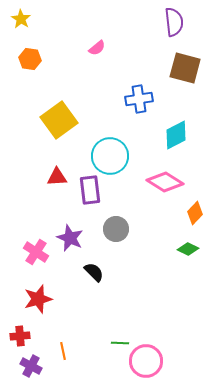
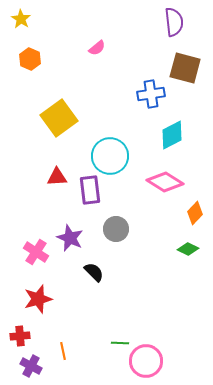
orange hexagon: rotated 15 degrees clockwise
blue cross: moved 12 px right, 5 px up
yellow square: moved 2 px up
cyan diamond: moved 4 px left
